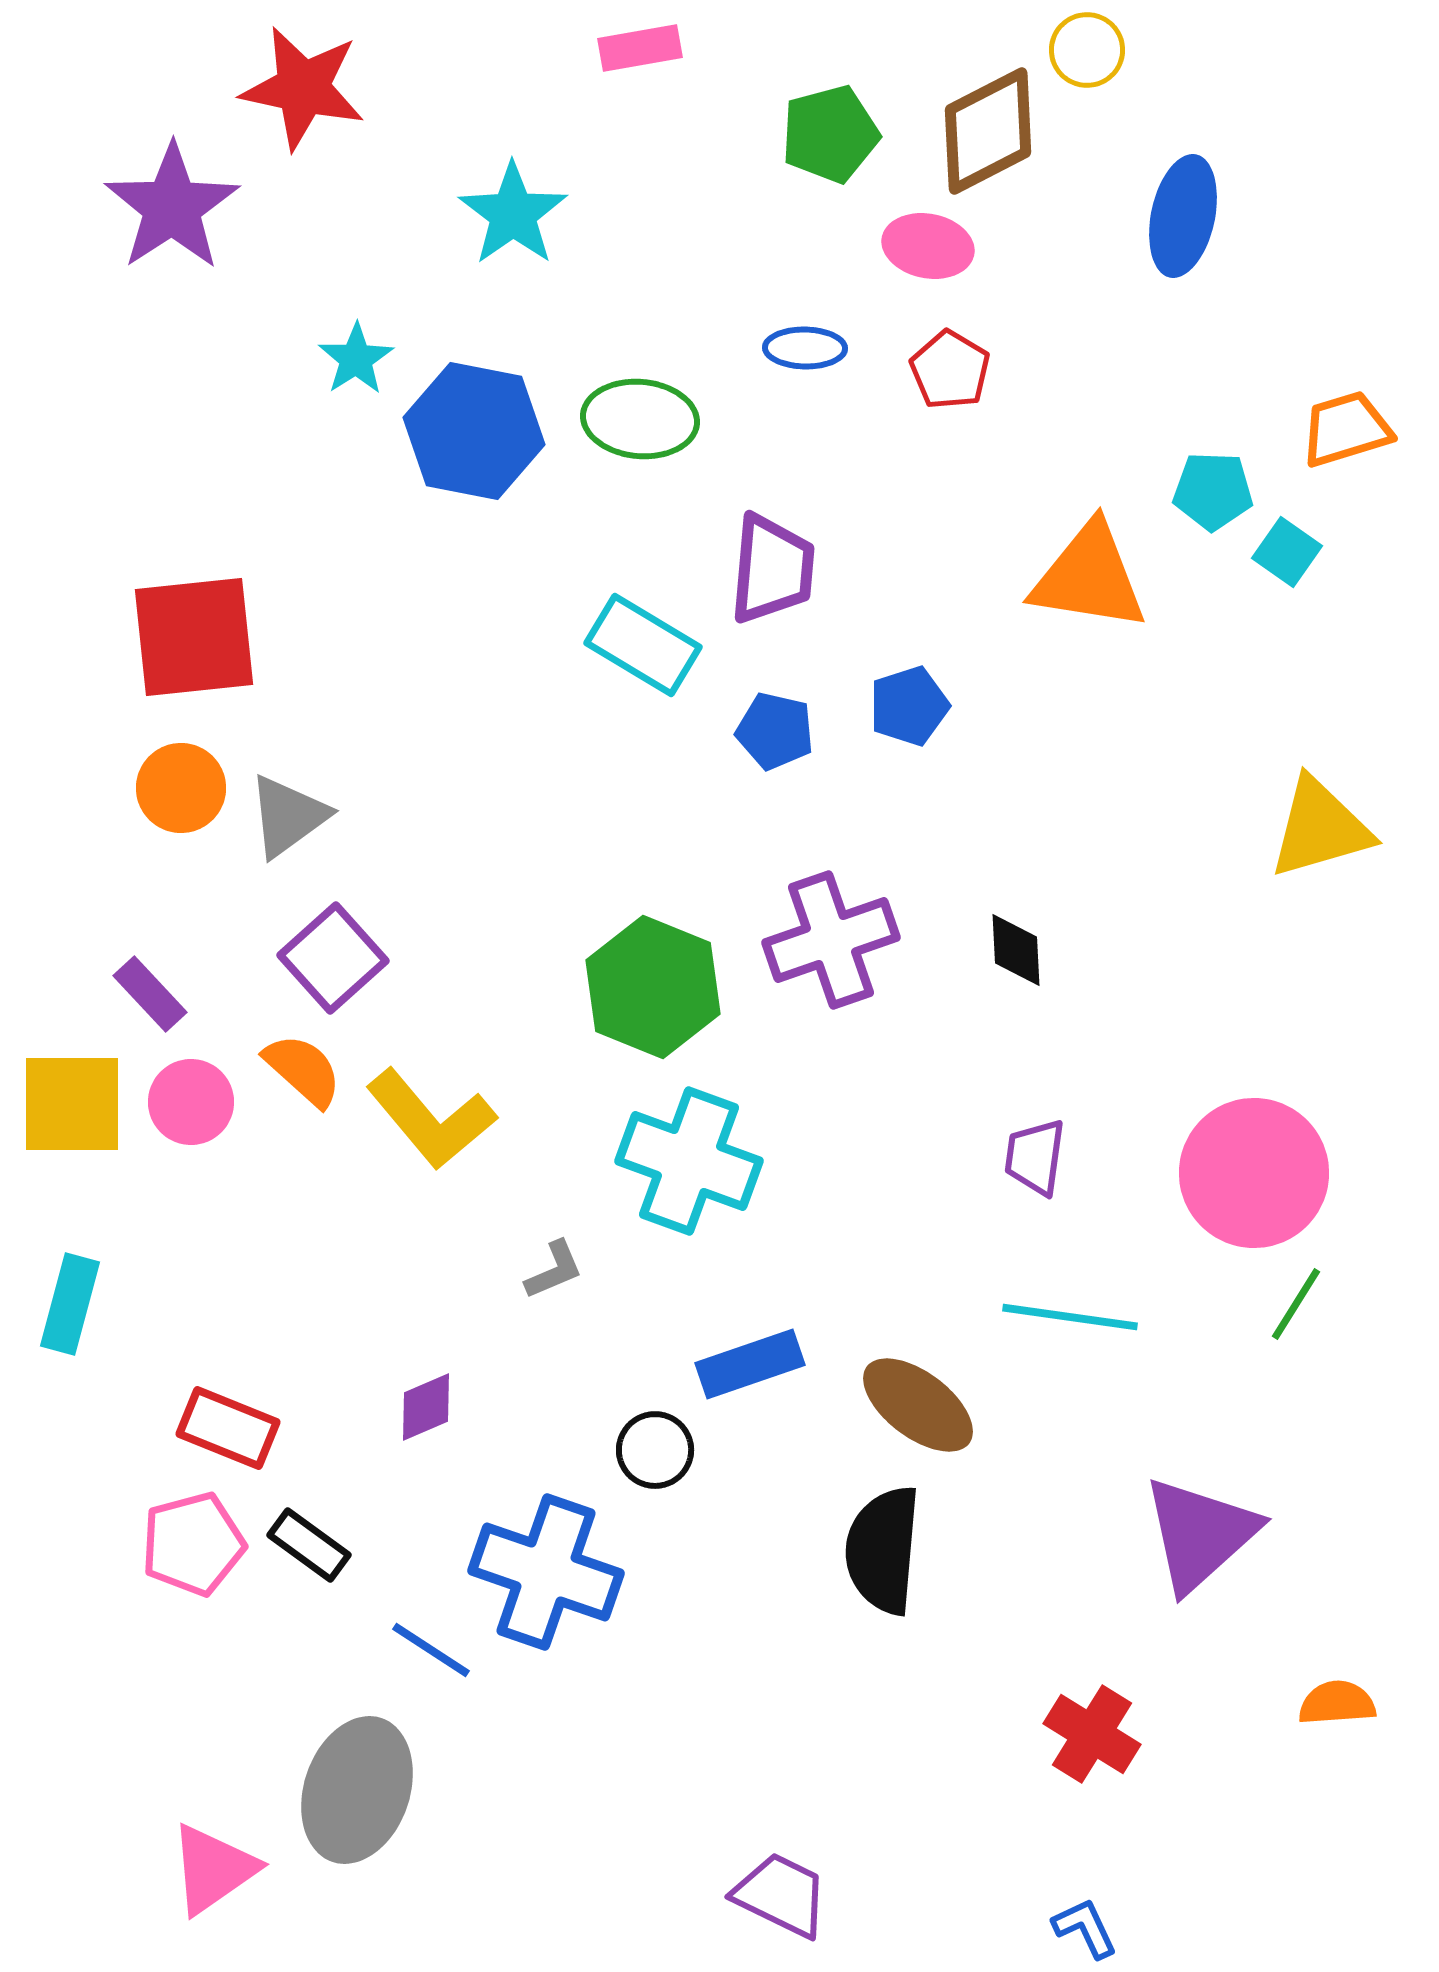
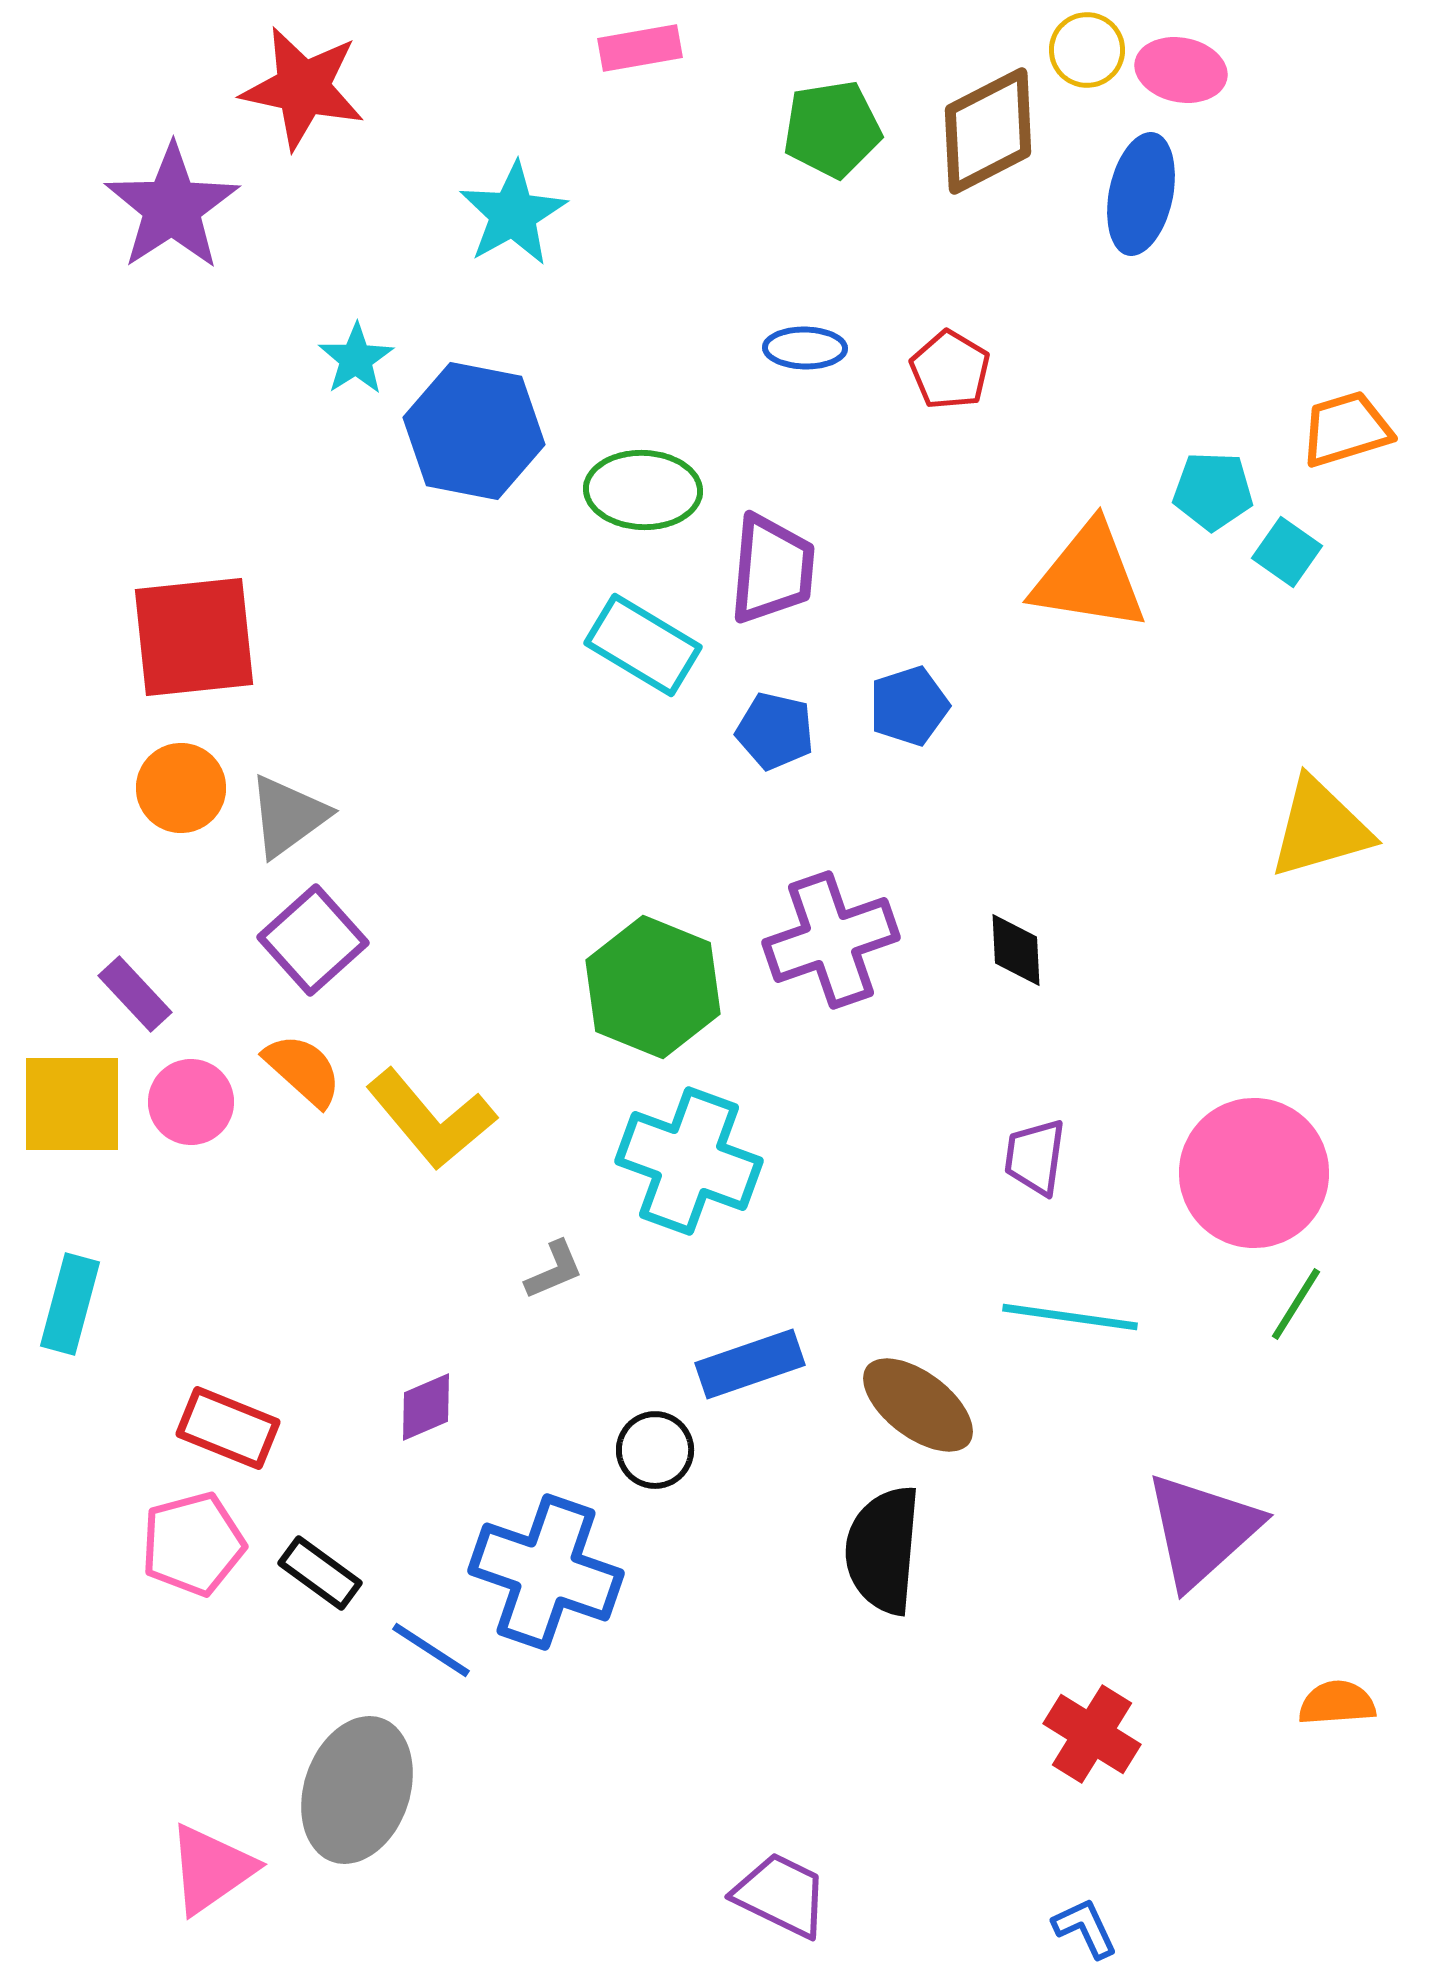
green pentagon at (830, 134): moved 2 px right, 5 px up; rotated 6 degrees clockwise
cyan star at (513, 214): rotated 6 degrees clockwise
blue ellipse at (1183, 216): moved 42 px left, 22 px up
pink ellipse at (928, 246): moved 253 px right, 176 px up
green ellipse at (640, 419): moved 3 px right, 71 px down; rotated 3 degrees counterclockwise
purple square at (333, 958): moved 20 px left, 18 px up
purple rectangle at (150, 994): moved 15 px left
purple triangle at (1200, 1534): moved 2 px right, 4 px up
black rectangle at (309, 1545): moved 11 px right, 28 px down
pink triangle at (213, 1869): moved 2 px left
